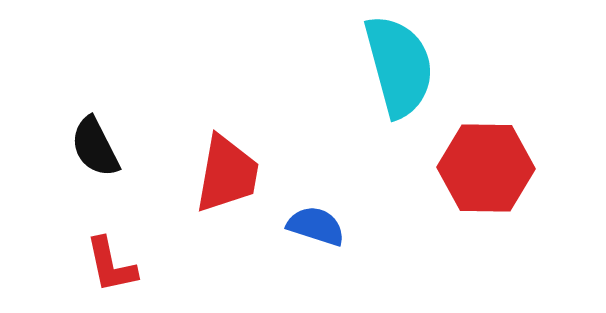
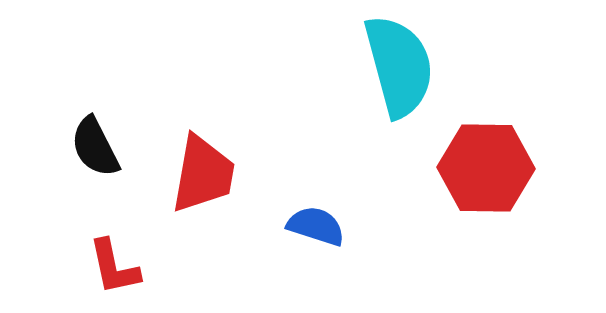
red trapezoid: moved 24 px left
red L-shape: moved 3 px right, 2 px down
